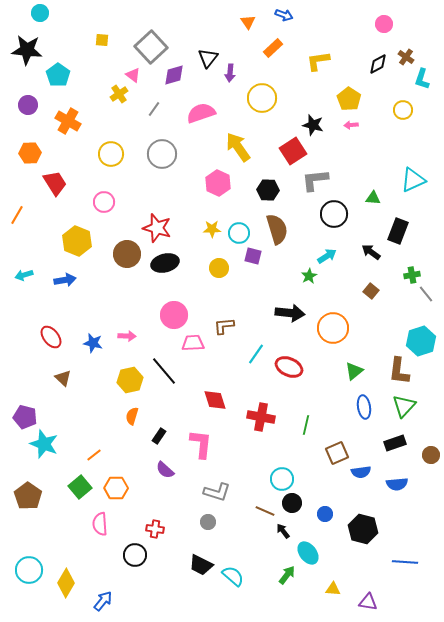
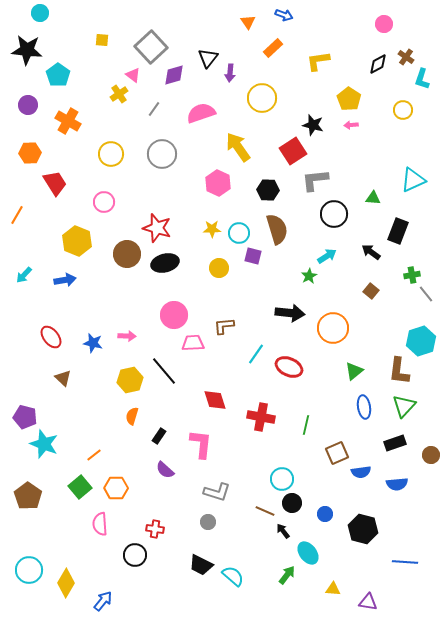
cyan arrow at (24, 275): rotated 30 degrees counterclockwise
